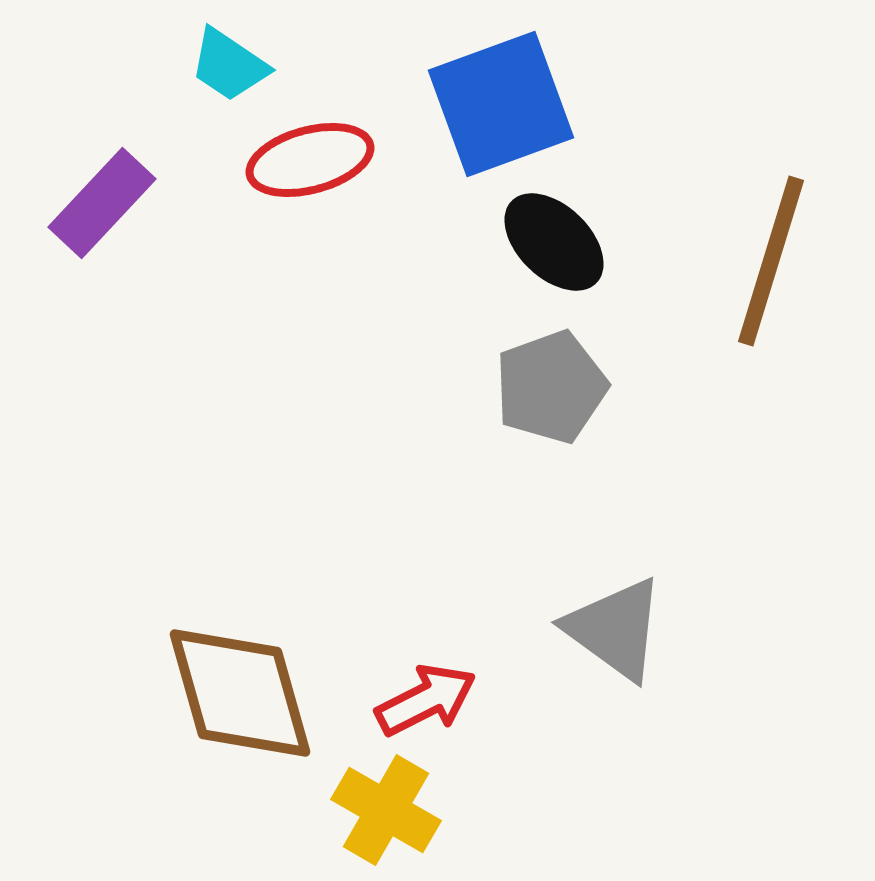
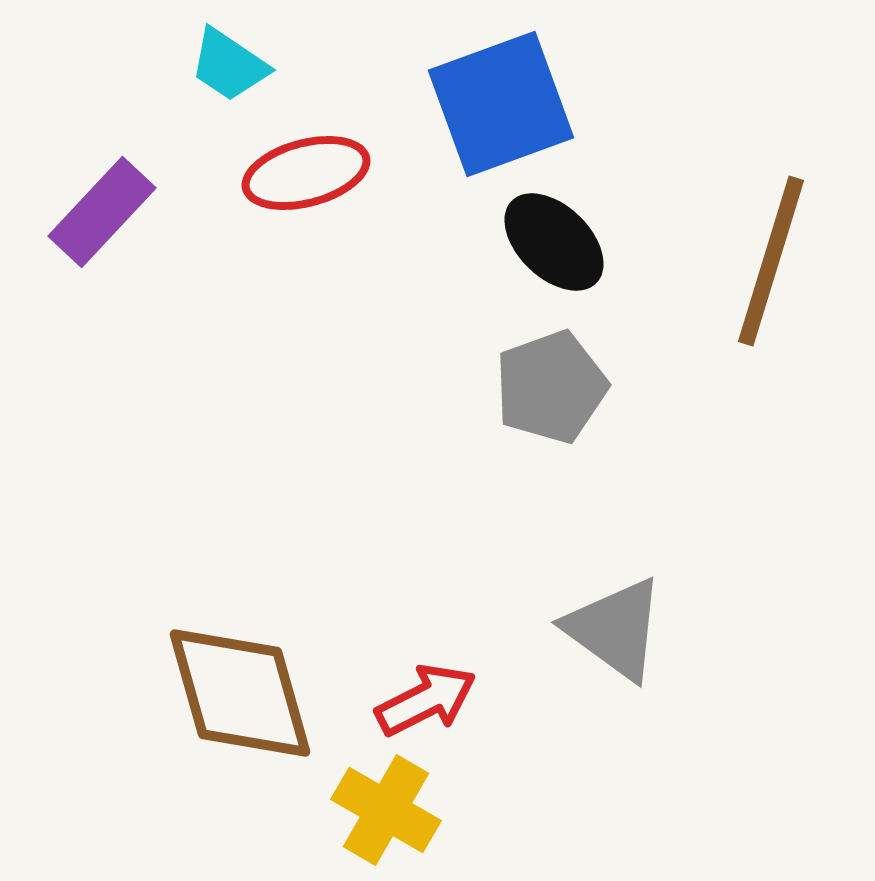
red ellipse: moved 4 px left, 13 px down
purple rectangle: moved 9 px down
